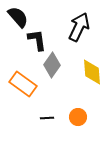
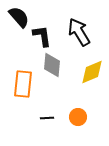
black semicircle: moved 1 px right
black arrow: moved 5 px down; rotated 56 degrees counterclockwise
black L-shape: moved 5 px right, 4 px up
gray diamond: rotated 30 degrees counterclockwise
yellow diamond: rotated 72 degrees clockwise
orange rectangle: rotated 60 degrees clockwise
